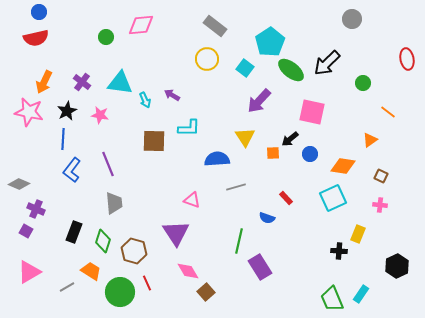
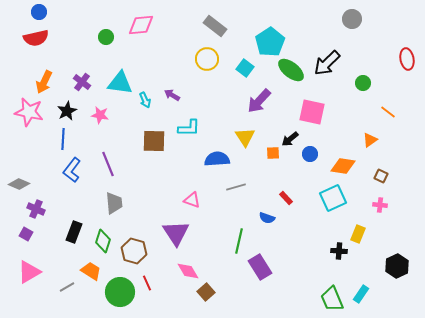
purple square at (26, 231): moved 3 px down
